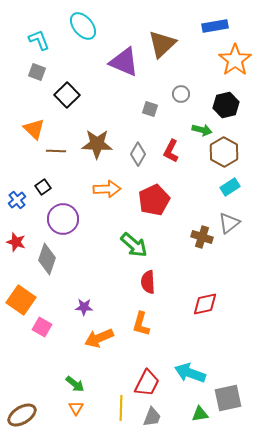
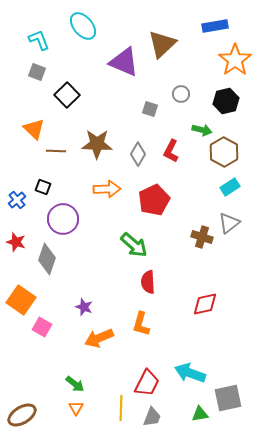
black hexagon at (226, 105): moved 4 px up
black square at (43, 187): rotated 35 degrees counterclockwise
purple star at (84, 307): rotated 18 degrees clockwise
